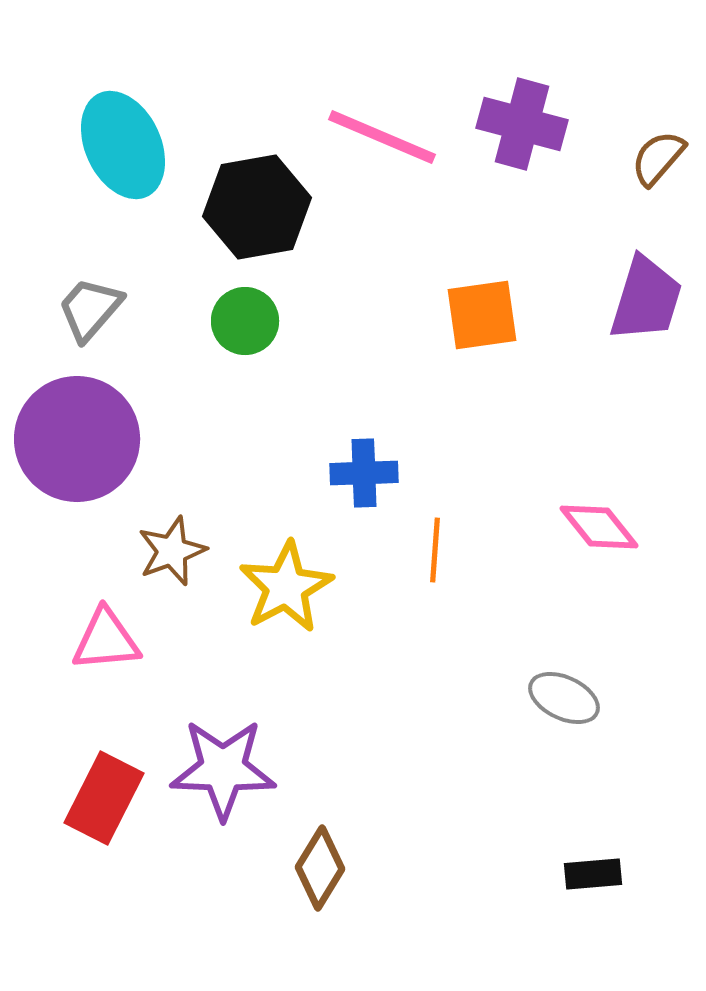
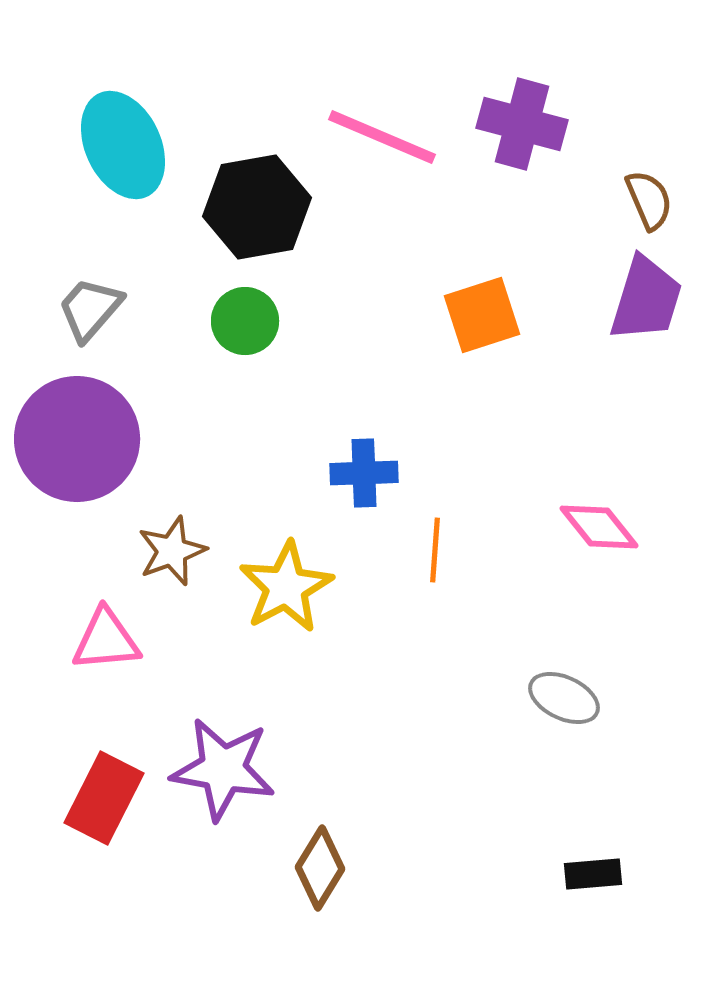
brown semicircle: moved 9 px left, 42 px down; rotated 116 degrees clockwise
orange square: rotated 10 degrees counterclockwise
purple star: rotated 8 degrees clockwise
